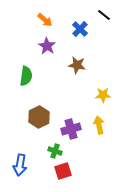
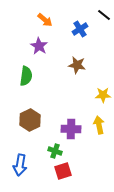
blue cross: rotated 14 degrees clockwise
purple star: moved 8 px left
brown hexagon: moved 9 px left, 3 px down
purple cross: rotated 18 degrees clockwise
